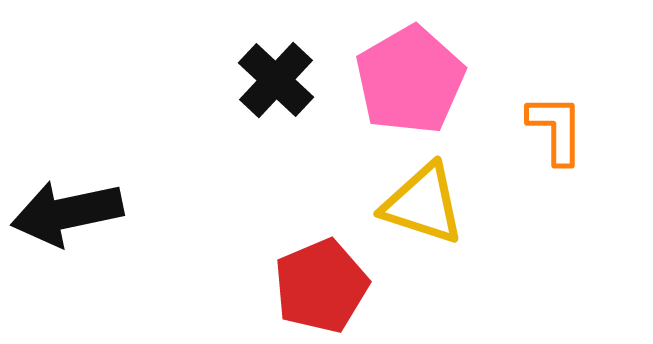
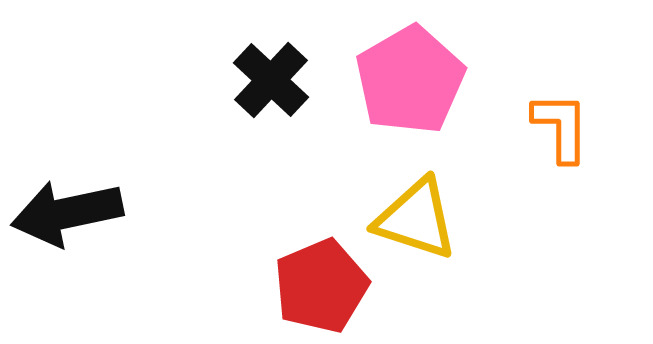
black cross: moved 5 px left
orange L-shape: moved 5 px right, 2 px up
yellow triangle: moved 7 px left, 15 px down
